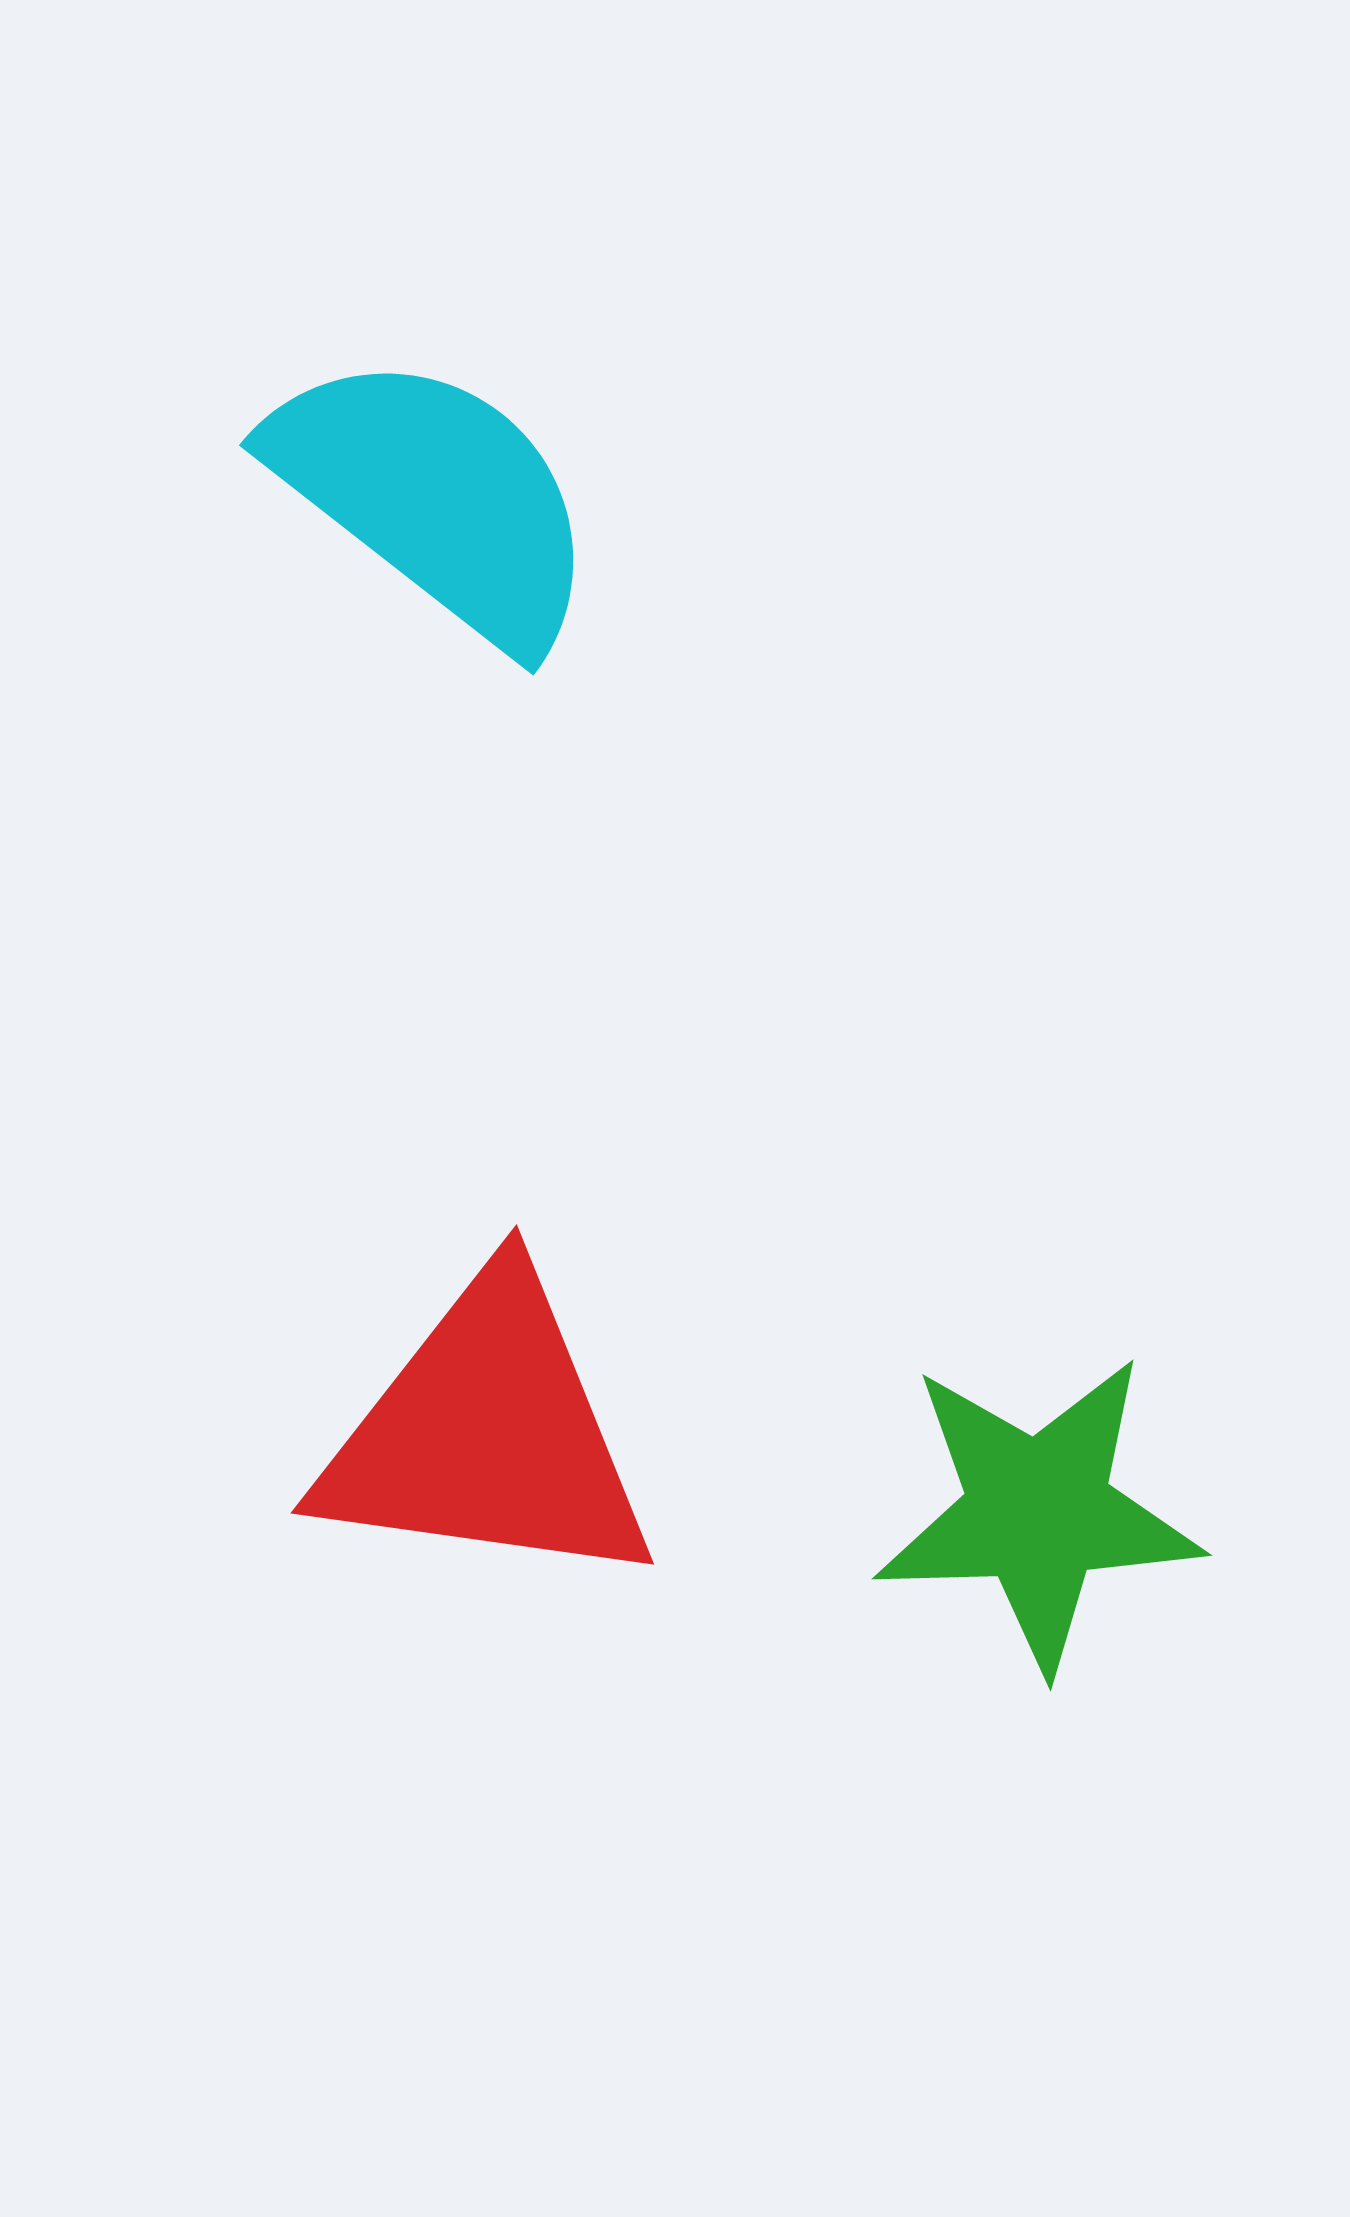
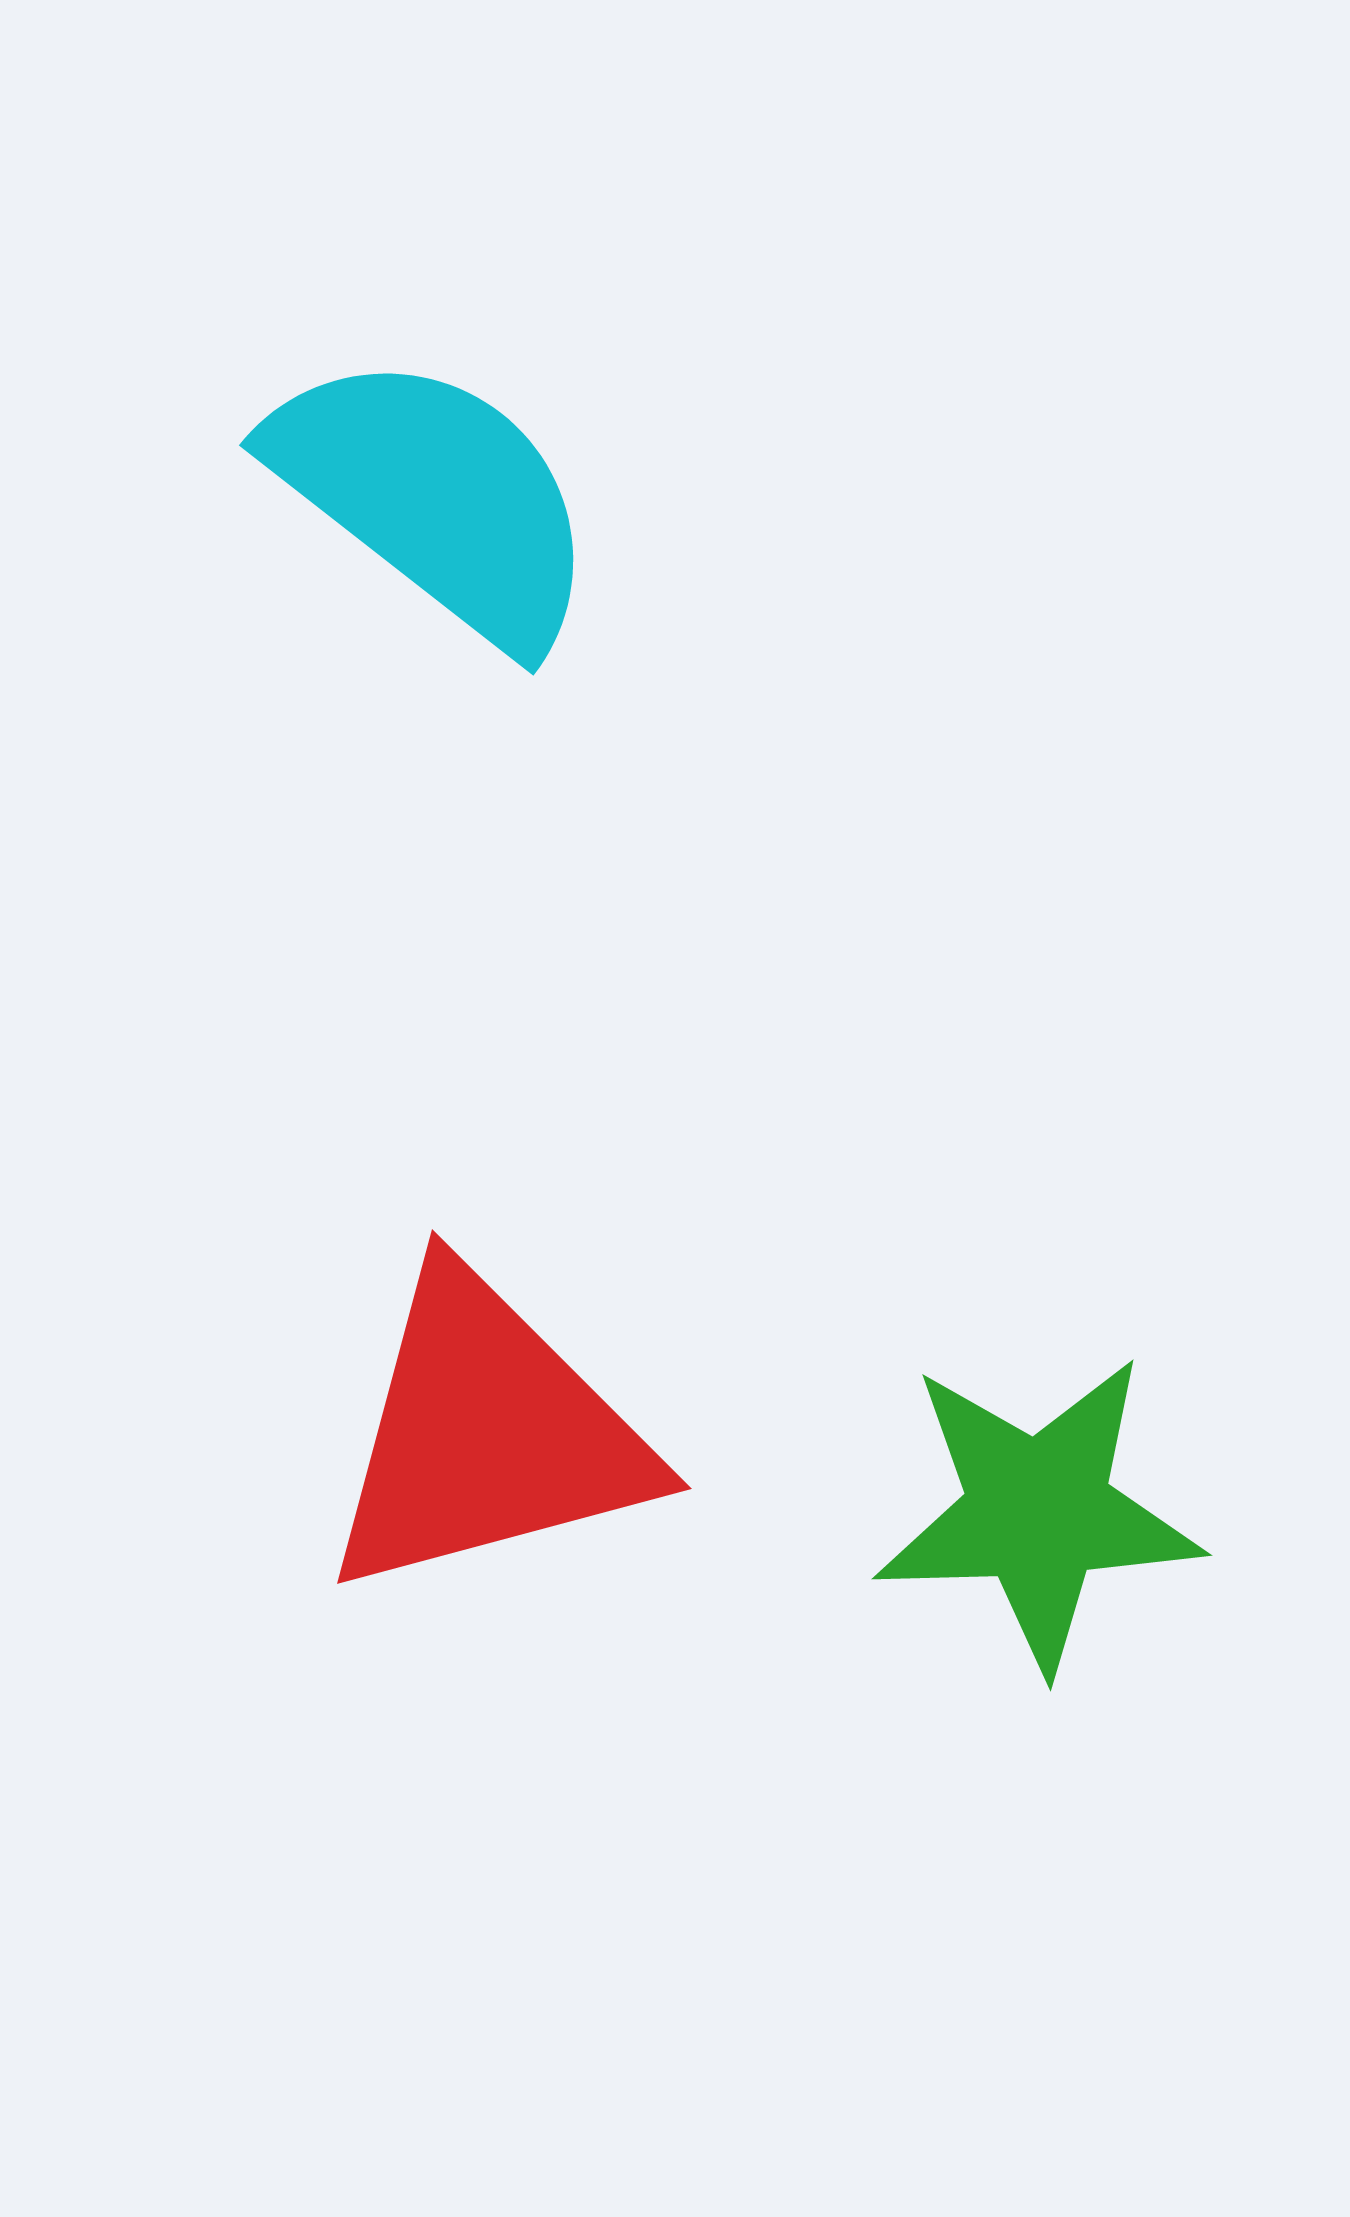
red triangle: rotated 23 degrees counterclockwise
